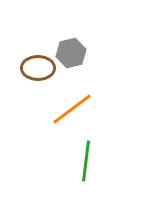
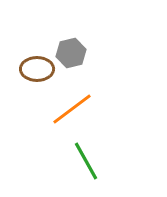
brown ellipse: moved 1 px left, 1 px down
green line: rotated 36 degrees counterclockwise
